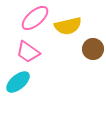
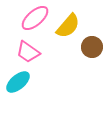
yellow semicircle: rotated 36 degrees counterclockwise
brown circle: moved 1 px left, 2 px up
